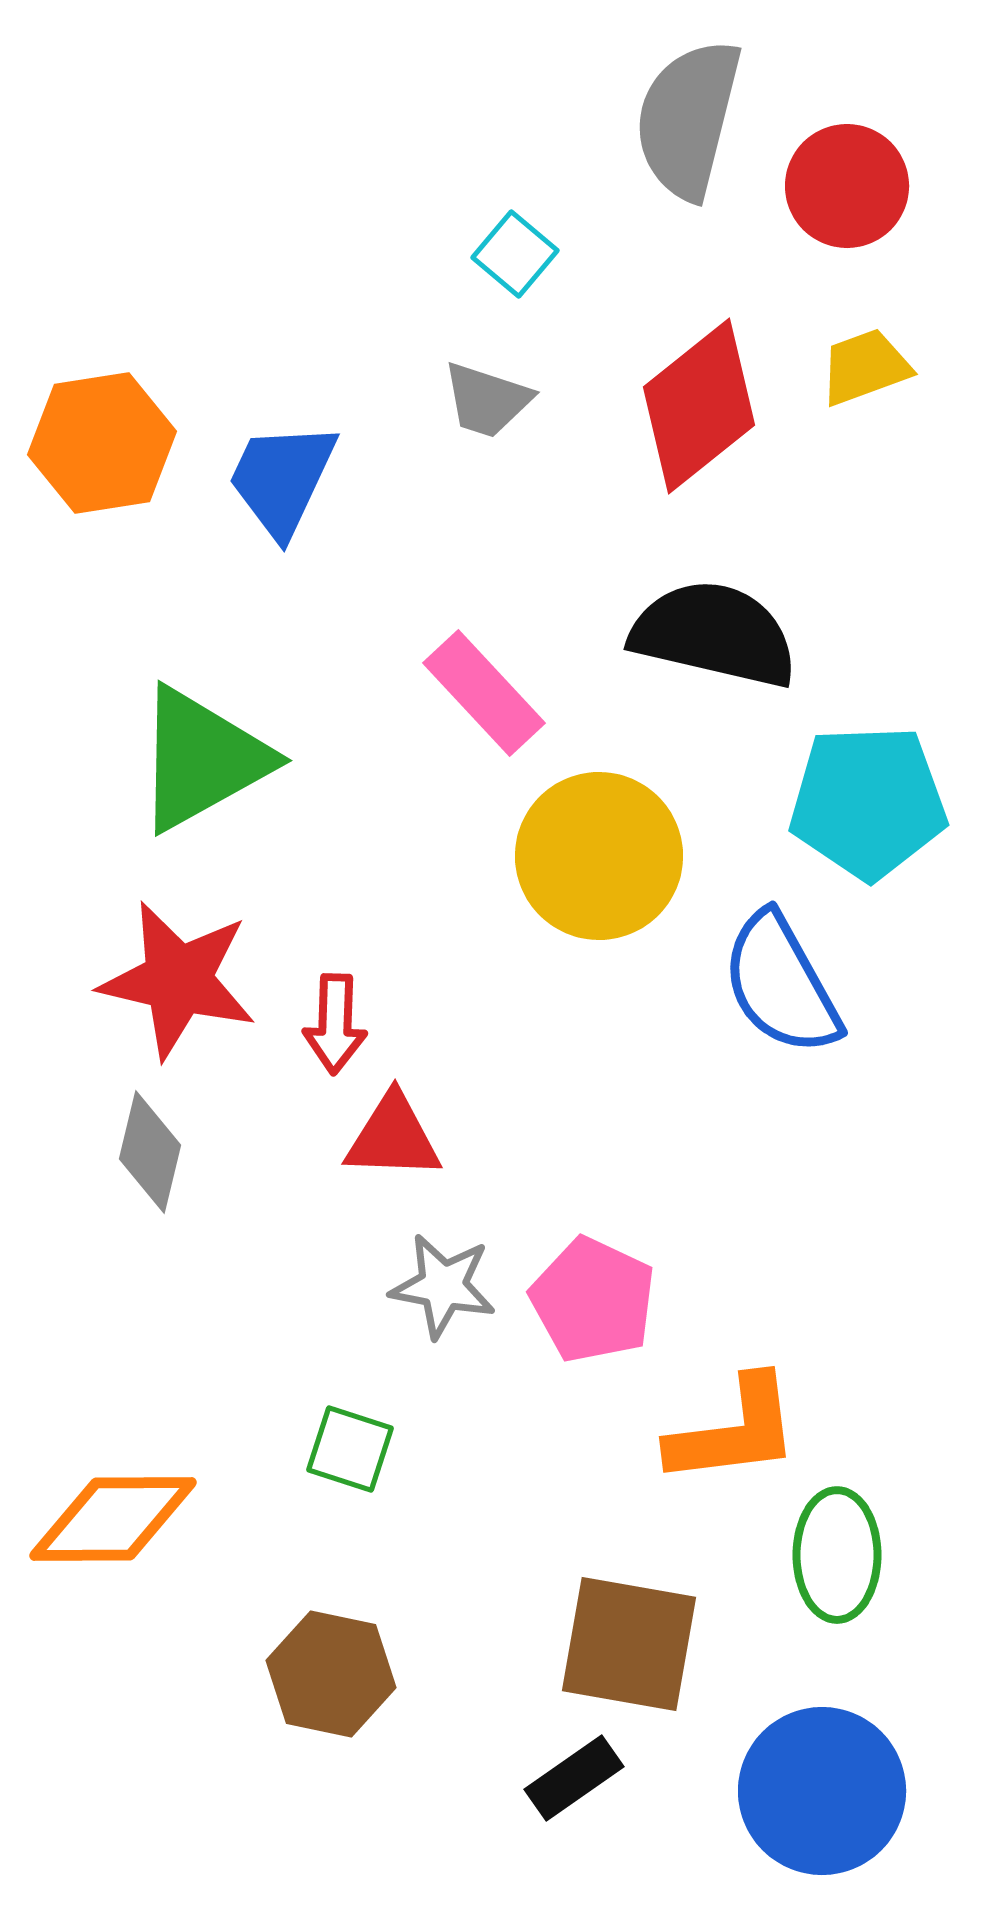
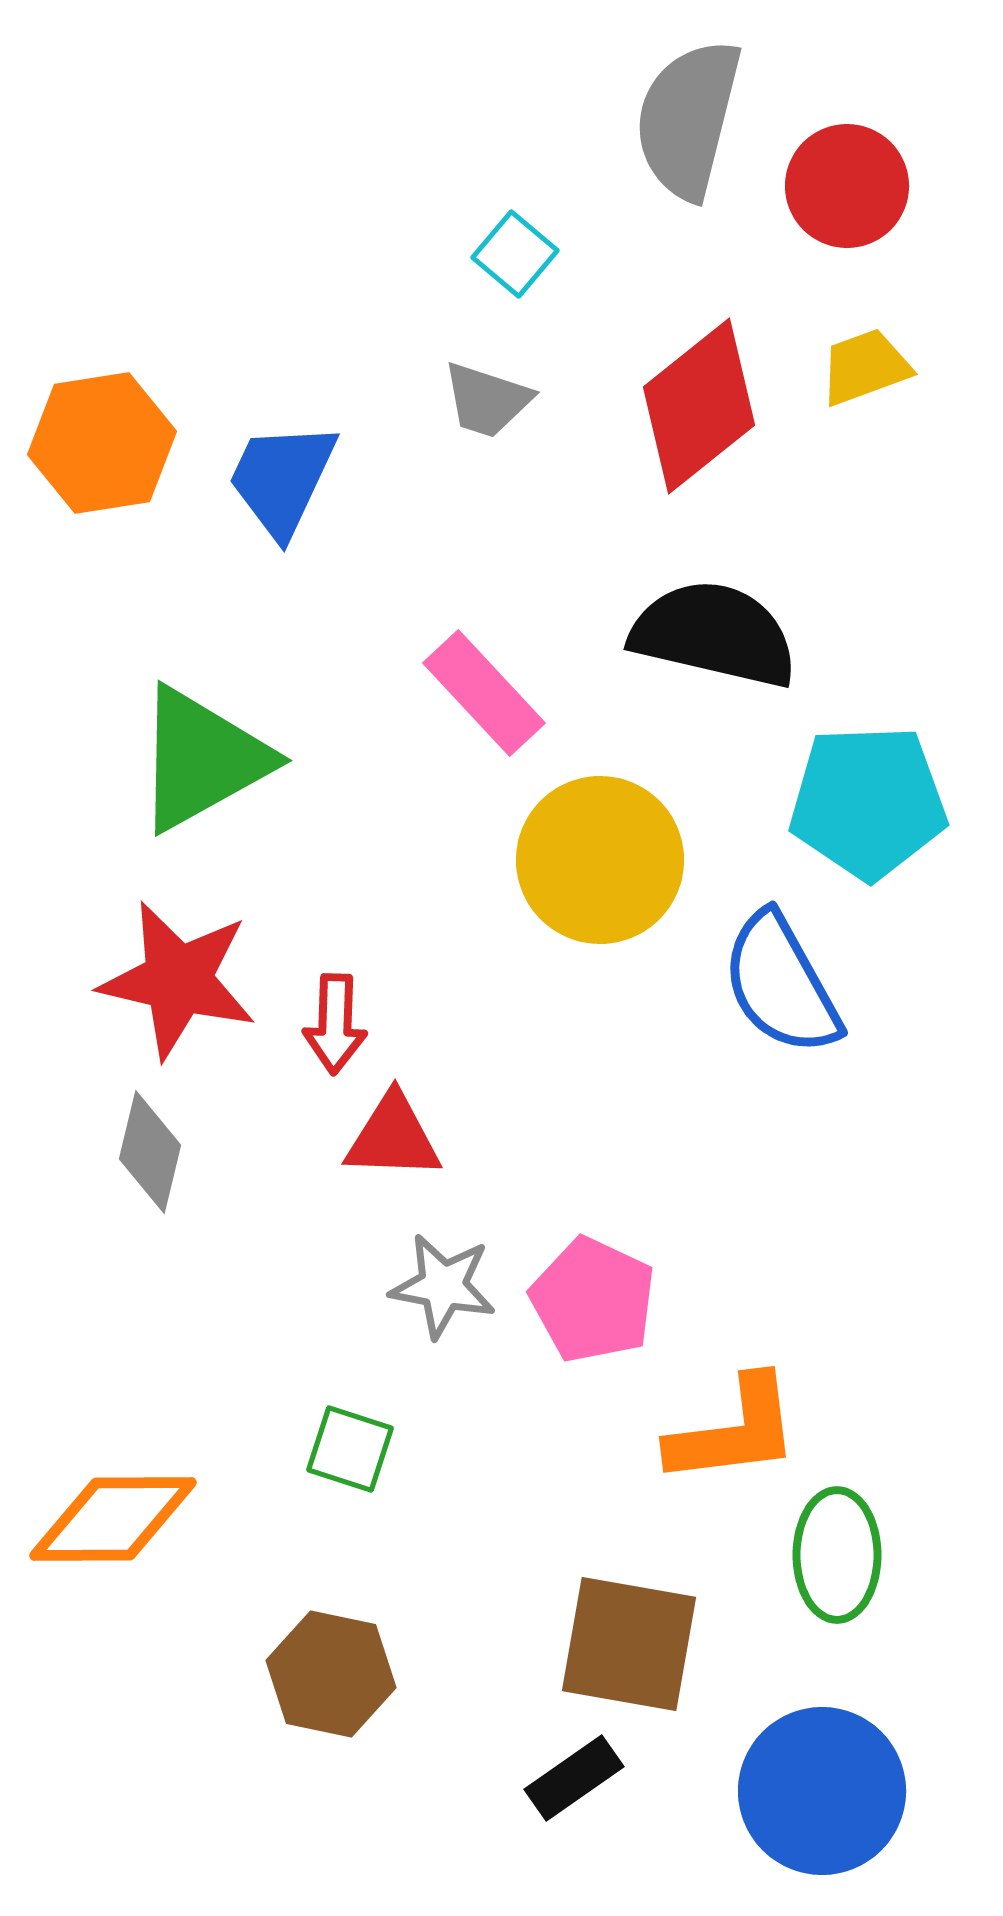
yellow circle: moved 1 px right, 4 px down
